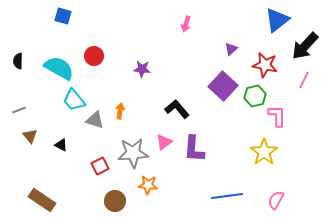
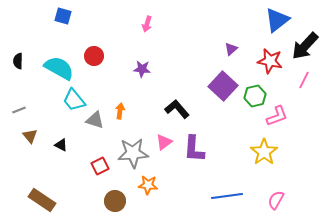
pink arrow: moved 39 px left
red star: moved 5 px right, 4 px up
pink L-shape: rotated 70 degrees clockwise
